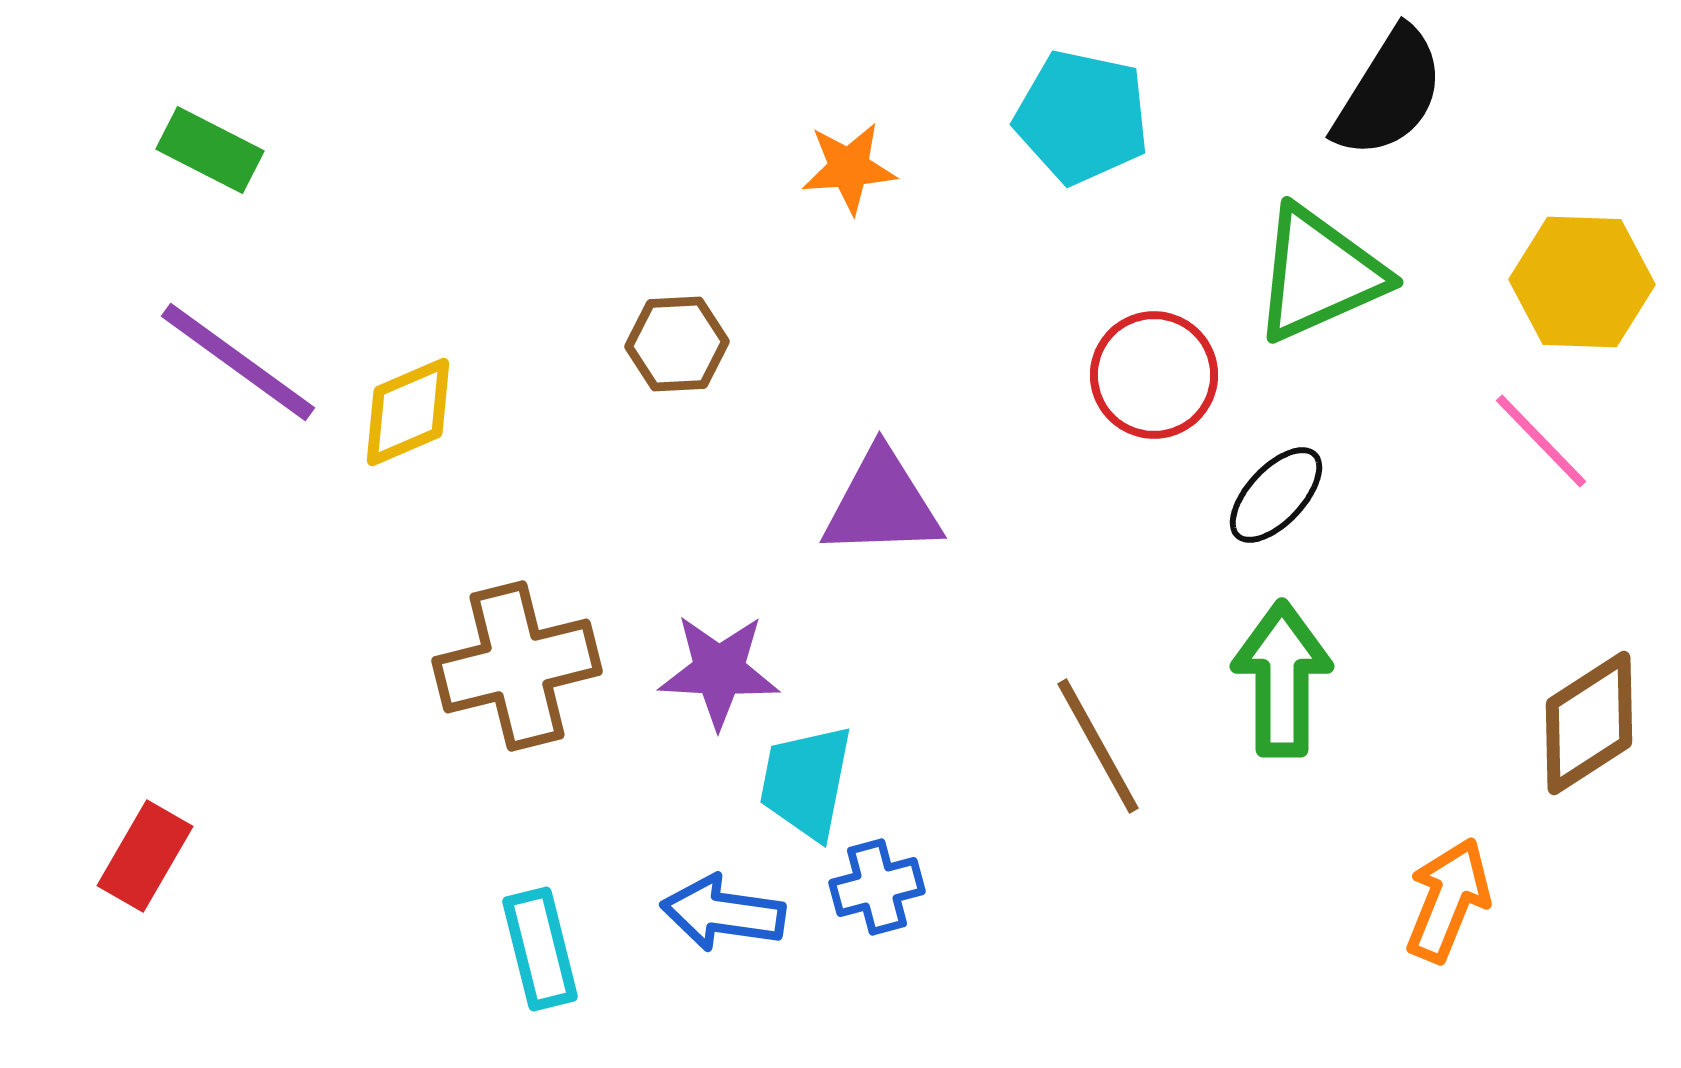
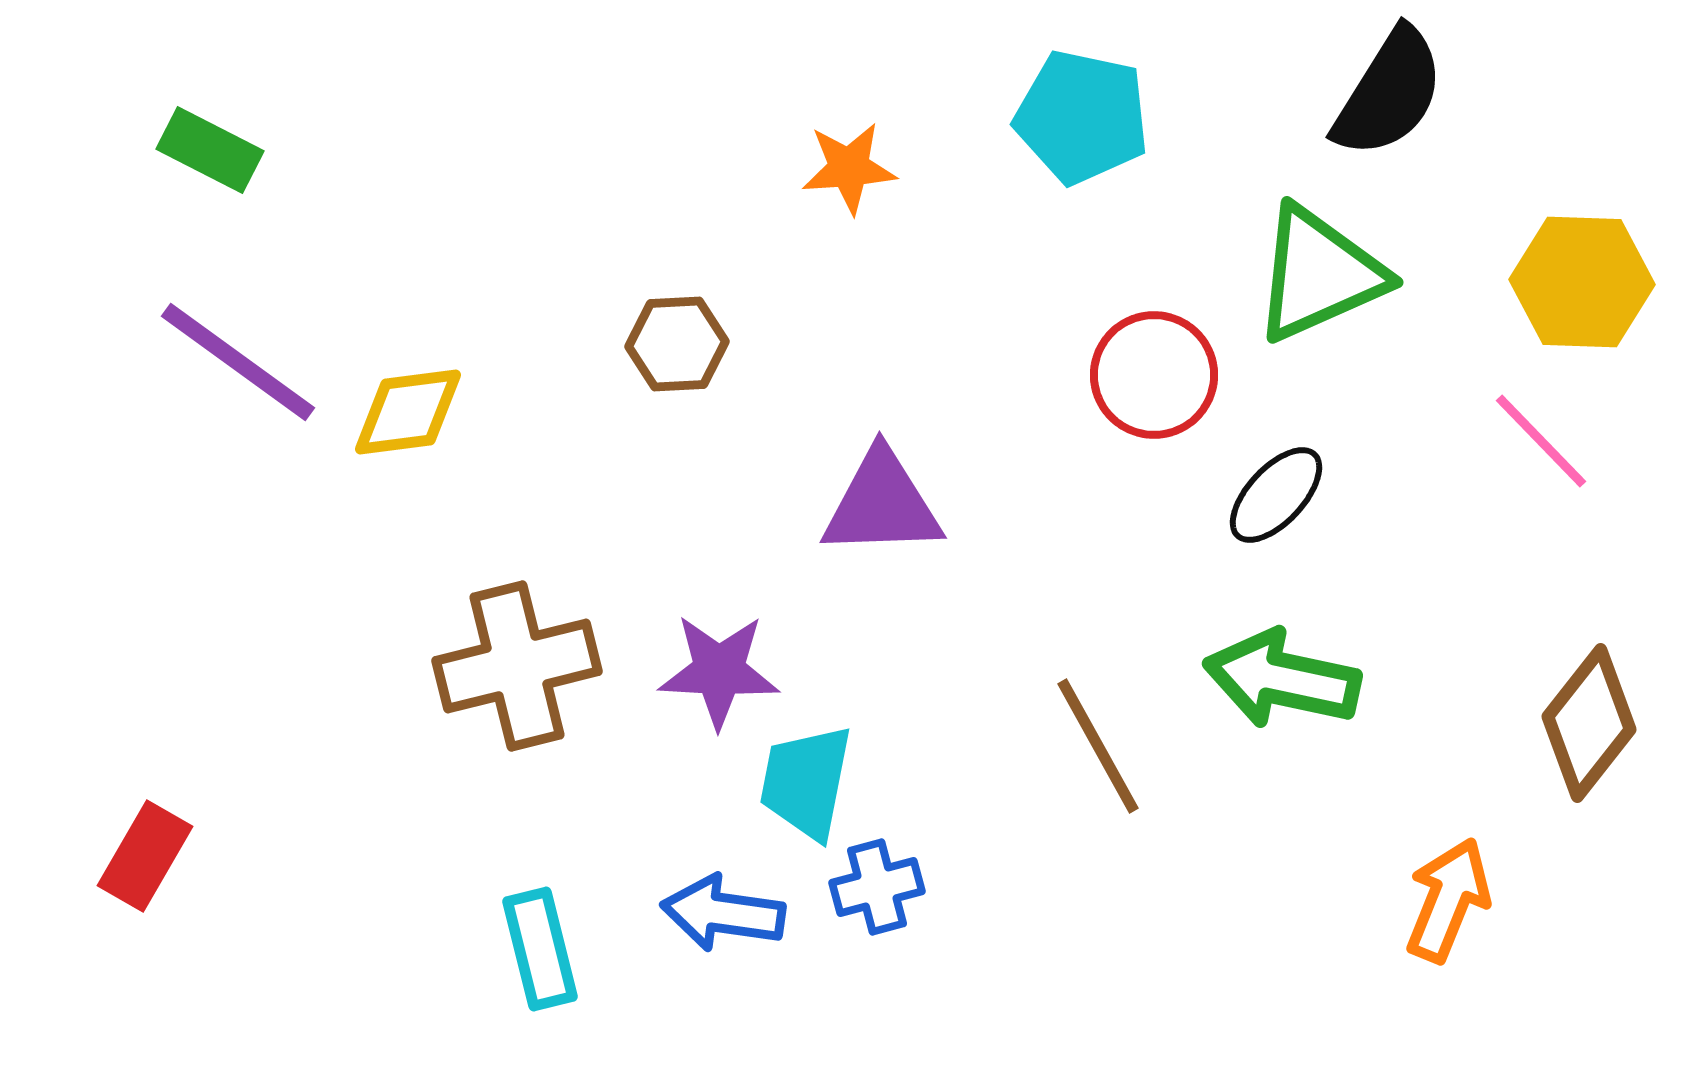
yellow diamond: rotated 16 degrees clockwise
green arrow: rotated 78 degrees counterclockwise
brown diamond: rotated 19 degrees counterclockwise
